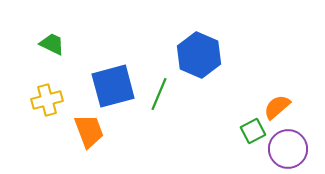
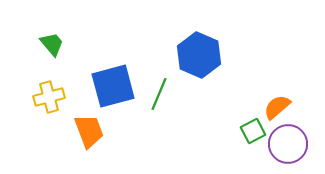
green trapezoid: rotated 24 degrees clockwise
yellow cross: moved 2 px right, 3 px up
purple circle: moved 5 px up
